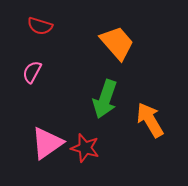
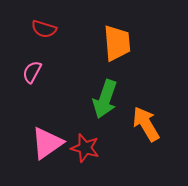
red semicircle: moved 4 px right, 3 px down
orange trapezoid: rotated 36 degrees clockwise
orange arrow: moved 4 px left, 4 px down
